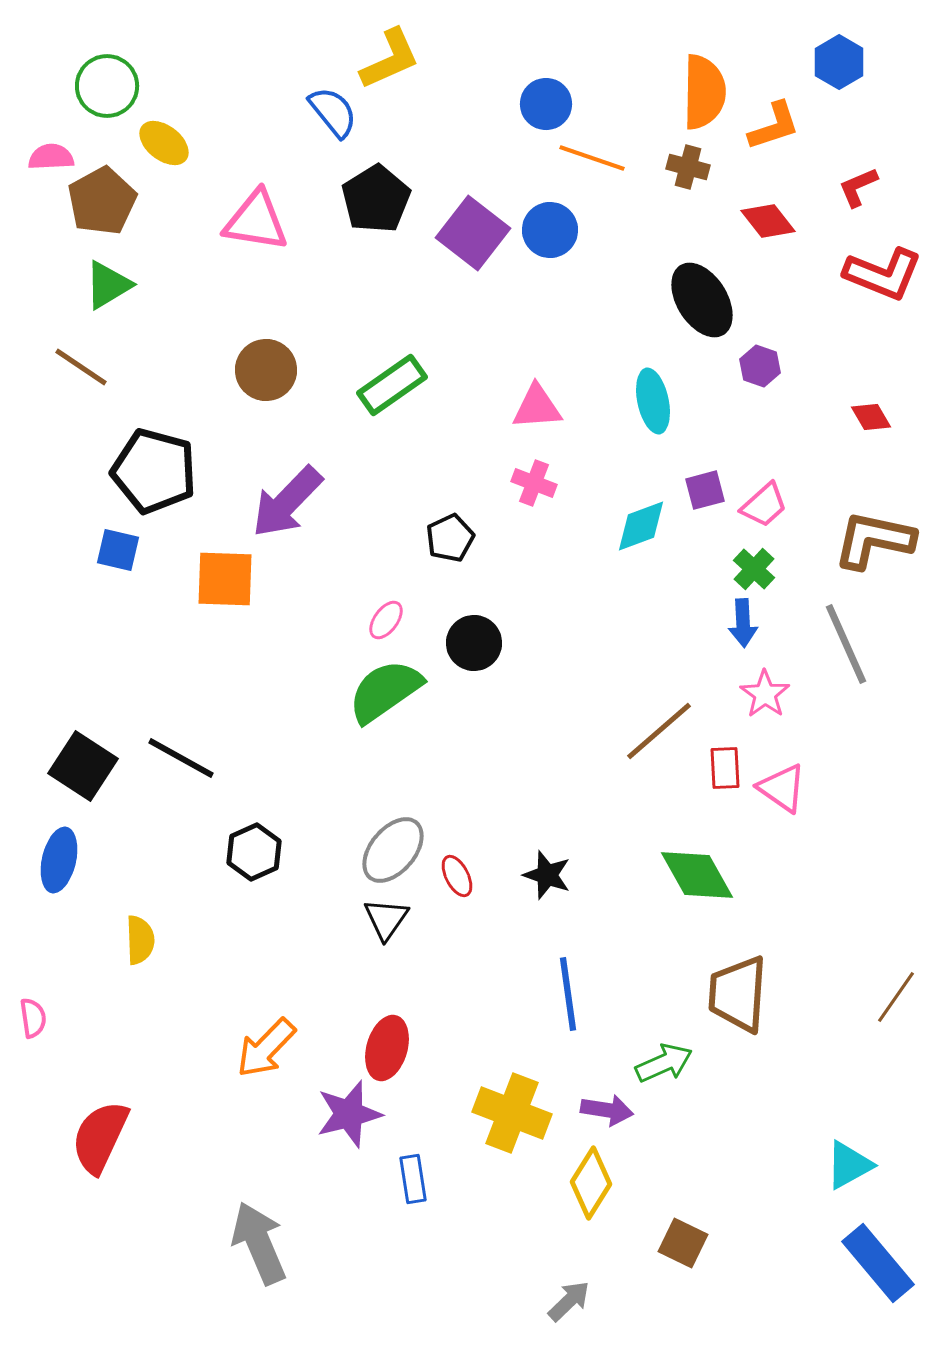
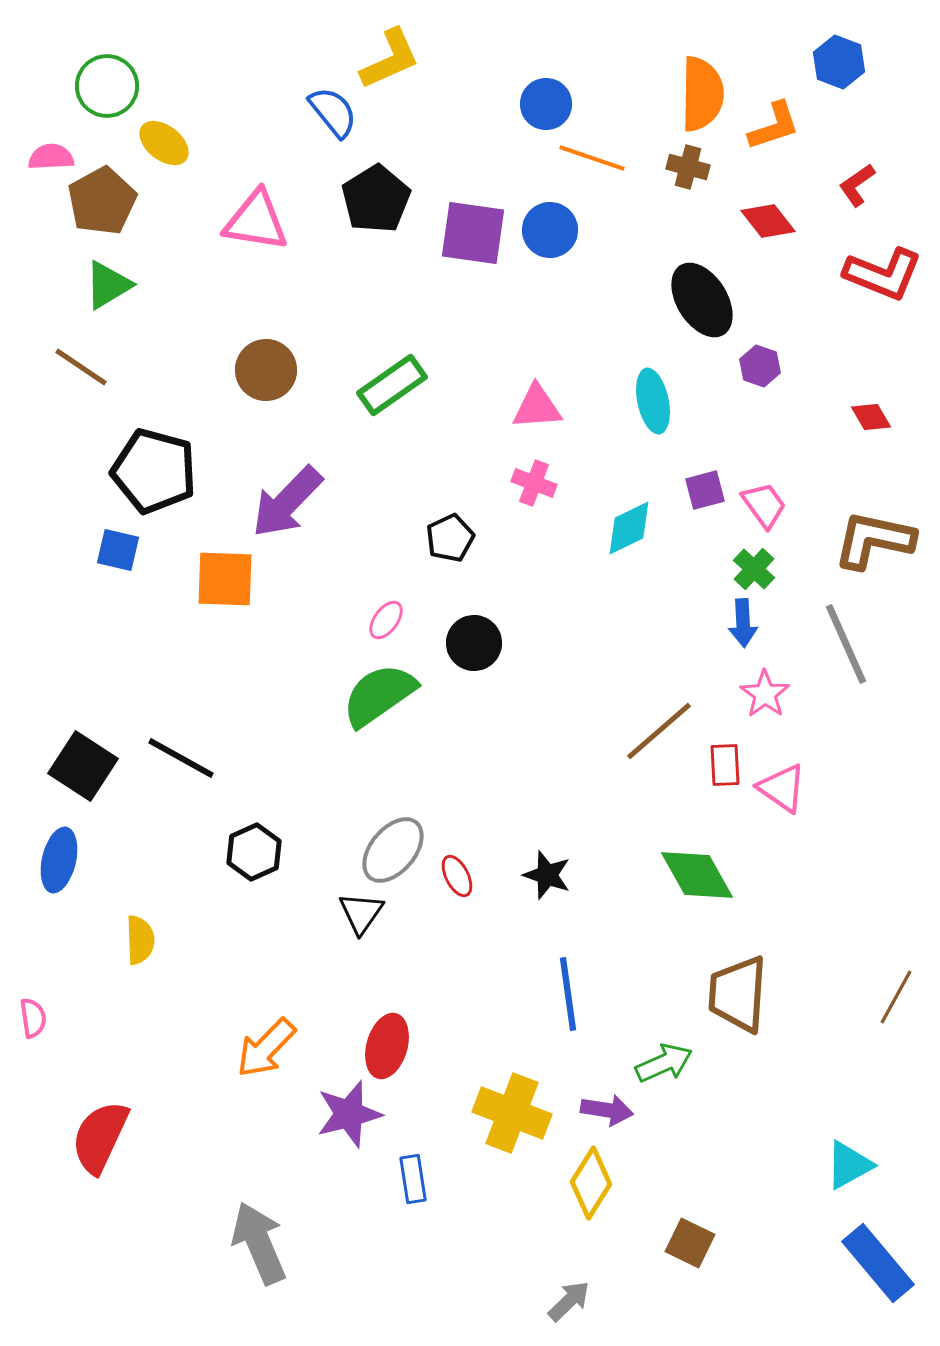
blue hexagon at (839, 62): rotated 9 degrees counterclockwise
orange semicircle at (704, 92): moved 2 px left, 2 px down
red L-shape at (858, 187): moved 1 px left, 2 px up; rotated 12 degrees counterclockwise
purple square at (473, 233): rotated 30 degrees counterclockwise
pink trapezoid at (764, 505): rotated 84 degrees counterclockwise
cyan diamond at (641, 526): moved 12 px left, 2 px down; rotated 6 degrees counterclockwise
green semicircle at (385, 691): moved 6 px left, 4 px down
red rectangle at (725, 768): moved 3 px up
black triangle at (386, 919): moved 25 px left, 6 px up
brown line at (896, 997): rotated 6 degrees counterclockwise
red ellipse at (387, 1048): moved 2 px up
brown square at (683, 1243): moved 7 px right
